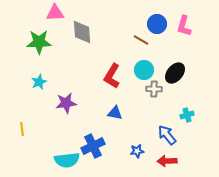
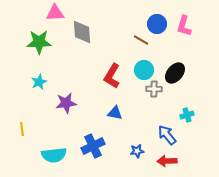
cyan semicircle: moved 13 px left, 5 px up
